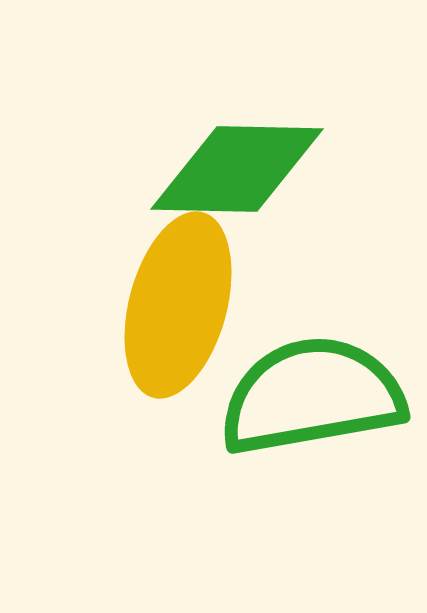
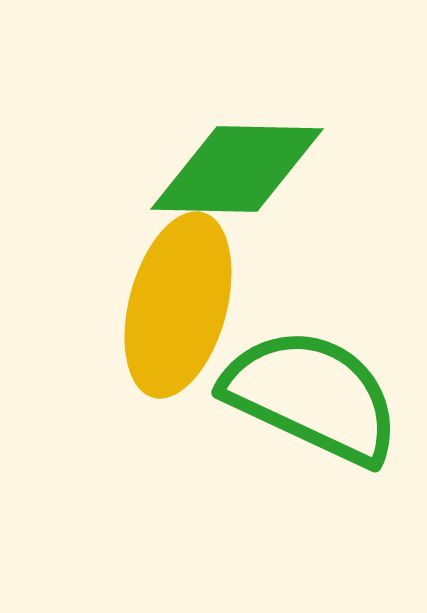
green semicircle: rotated 35 degrees clockwise
